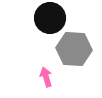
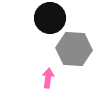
pink arrow: moved 2 px right, 1 px down; rotated 24 degrees clockwise
